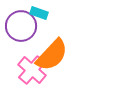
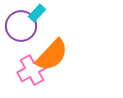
cyan rectangle: moved 2 px left; rotated 66 degrees counterclockwise
pink cross: rotated 20 degrees clockwise
